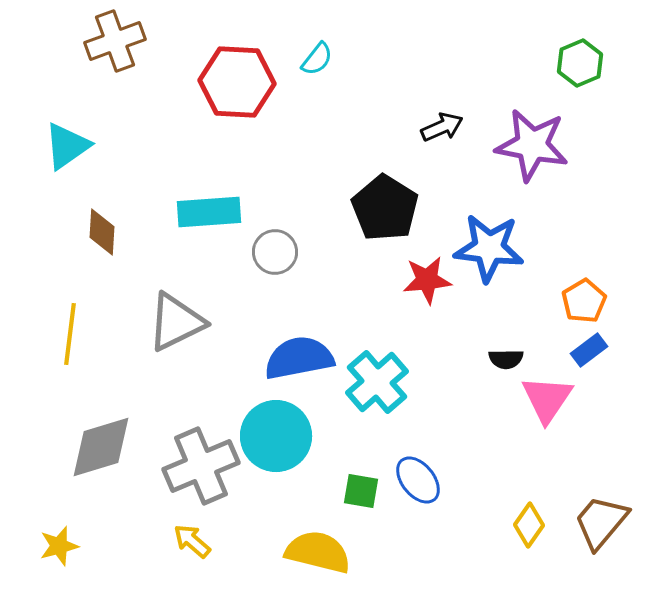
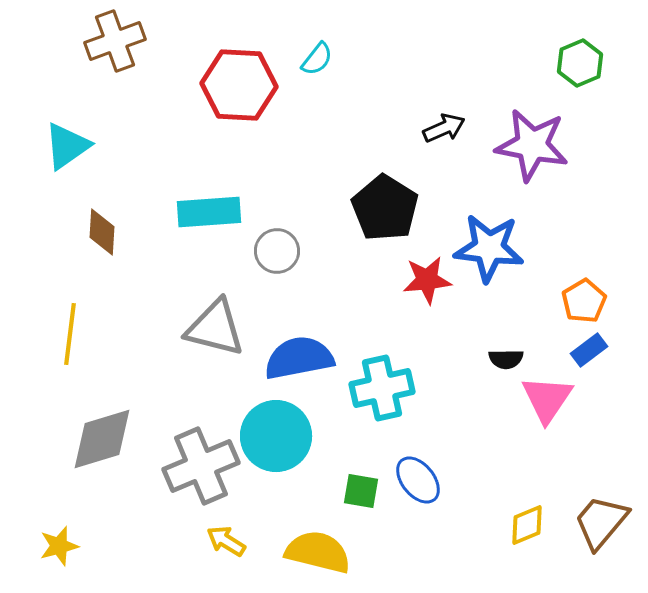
red hexagon: moved 2 px right, 3 px down
black arrow: moved 2 px right, 1 px down
gray circle: moved 2 px right, 1 px up
gray triangle: moved 39 px right, 6 px down; rotated 40 degrees clockwise
cyan cross: moved 5 px right, 6 px down; rotated 28 degrees clockwise
gray diamond: moved 1 px right, 8 px up
yellow diamond: moved 2 px left; rotated 33 degrees clockwise
yellow arrow: moved 34 px right; rotated 9 degrees counterclockwise
